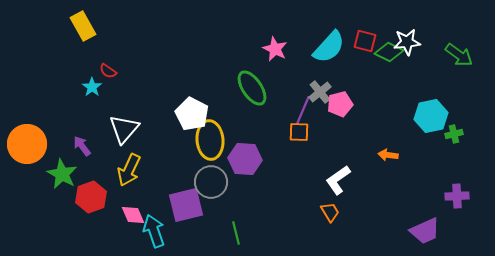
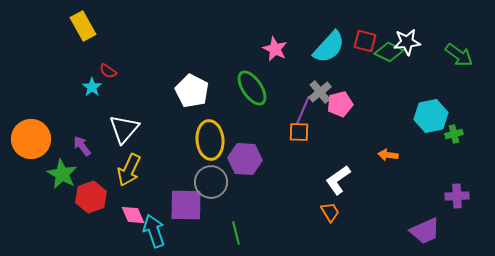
white pentagon: moved 23 px up
orange circle: moved 4 px right, 5 px up
purple square: rotated 15 degrees clockwise
